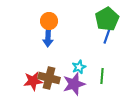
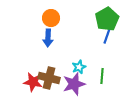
orange circle: moved 2 px right, 3 px up
red star: moved 1 px down; rotated 18 degrees clockwise
